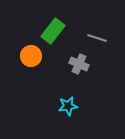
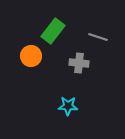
gray line: moved 1 px right, 1 px up
gray cross: moved 1 px up; rotated 18 degrees counterclockwise
cyan star: rotated 12 degrees clockwise
